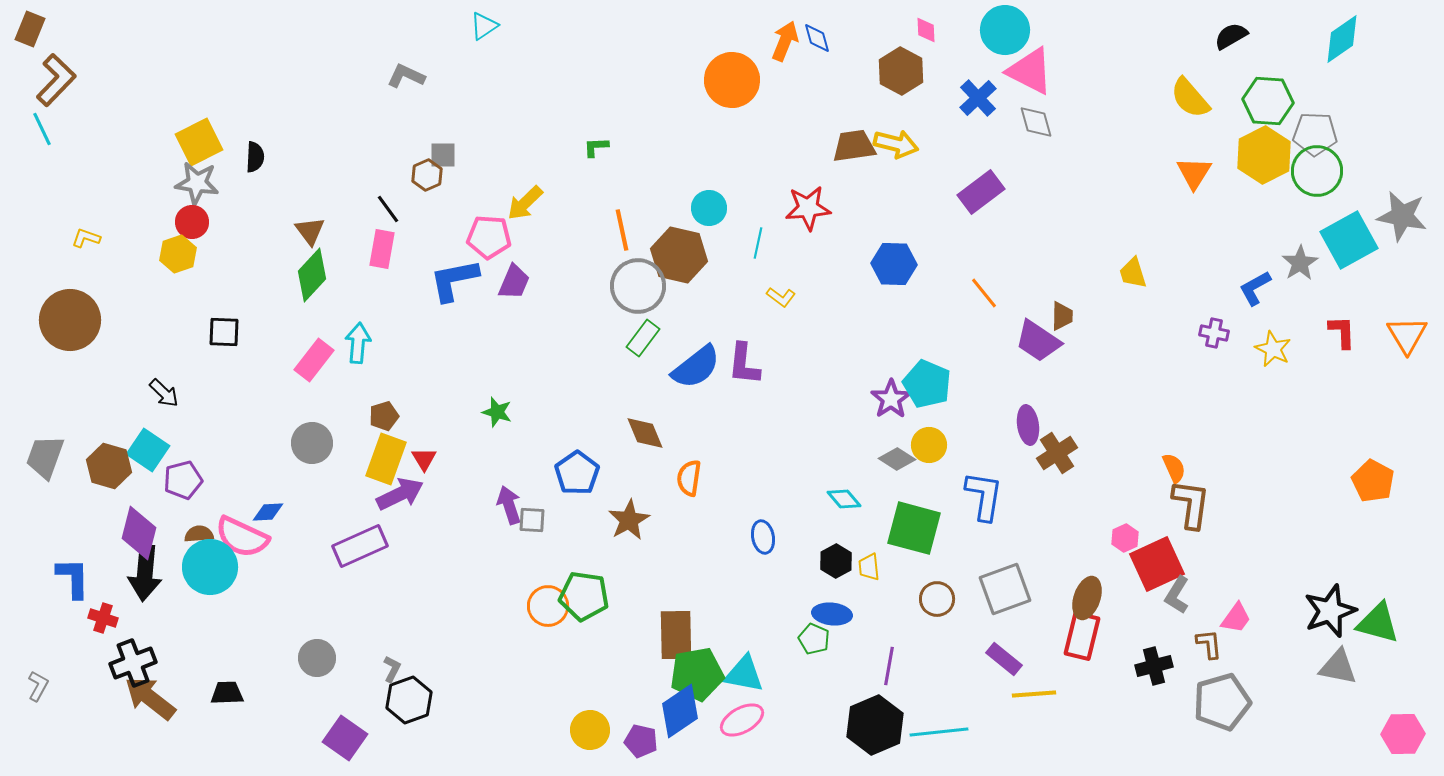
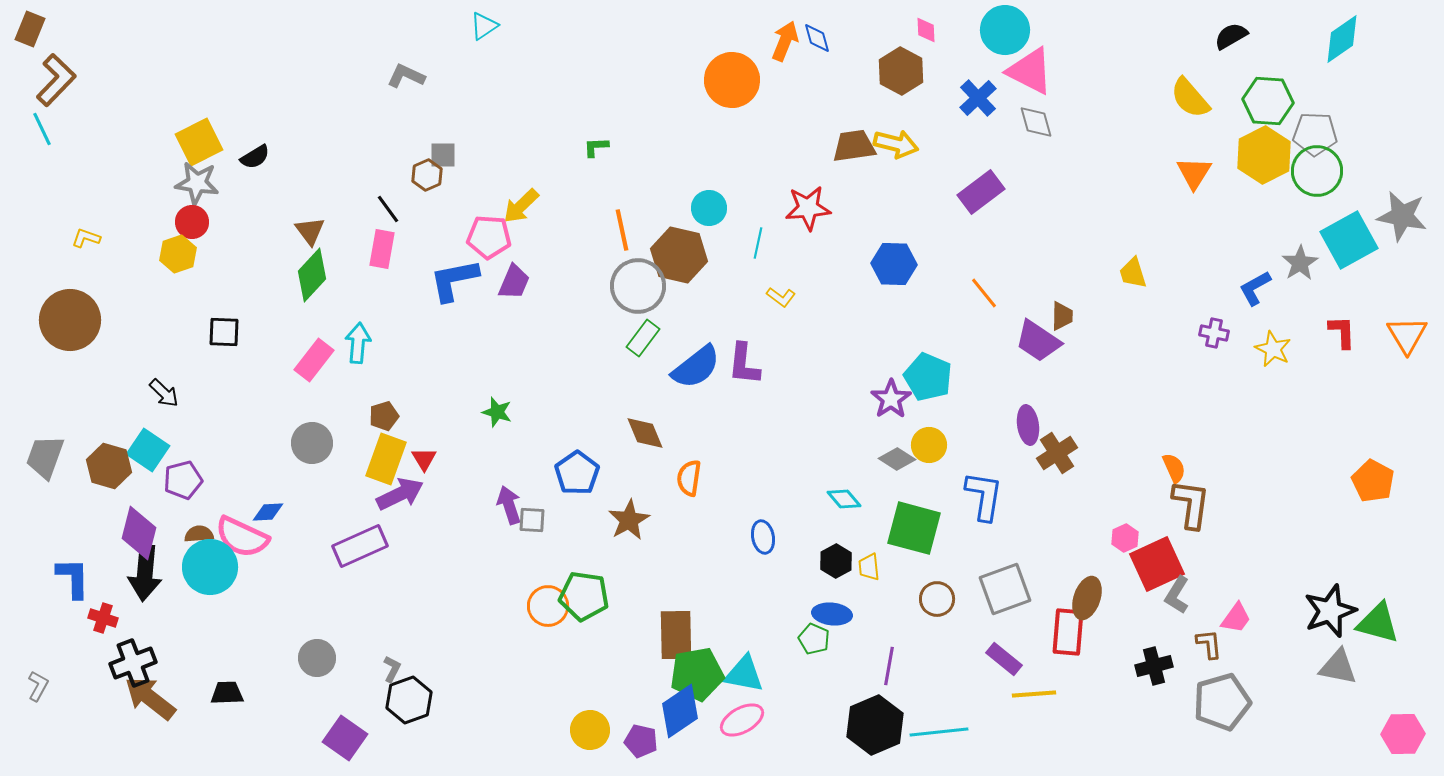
black semicircle at (255, 157): rotated 56 degrees clockwise
yellow arrow at (525, 203): moved 4 px left, 3 px down
cyan pentagon at (927, 384): moved 1 px right, 7 px up
red rectangle at (1082, 636): moved 14 px left, 4 px up; rotated 9 degrees counterclockwise
